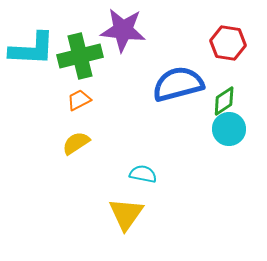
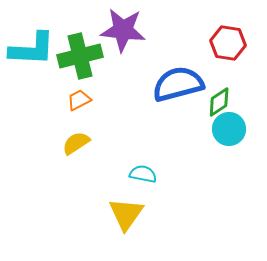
green diamond: moved 5 px left, 1 px down
